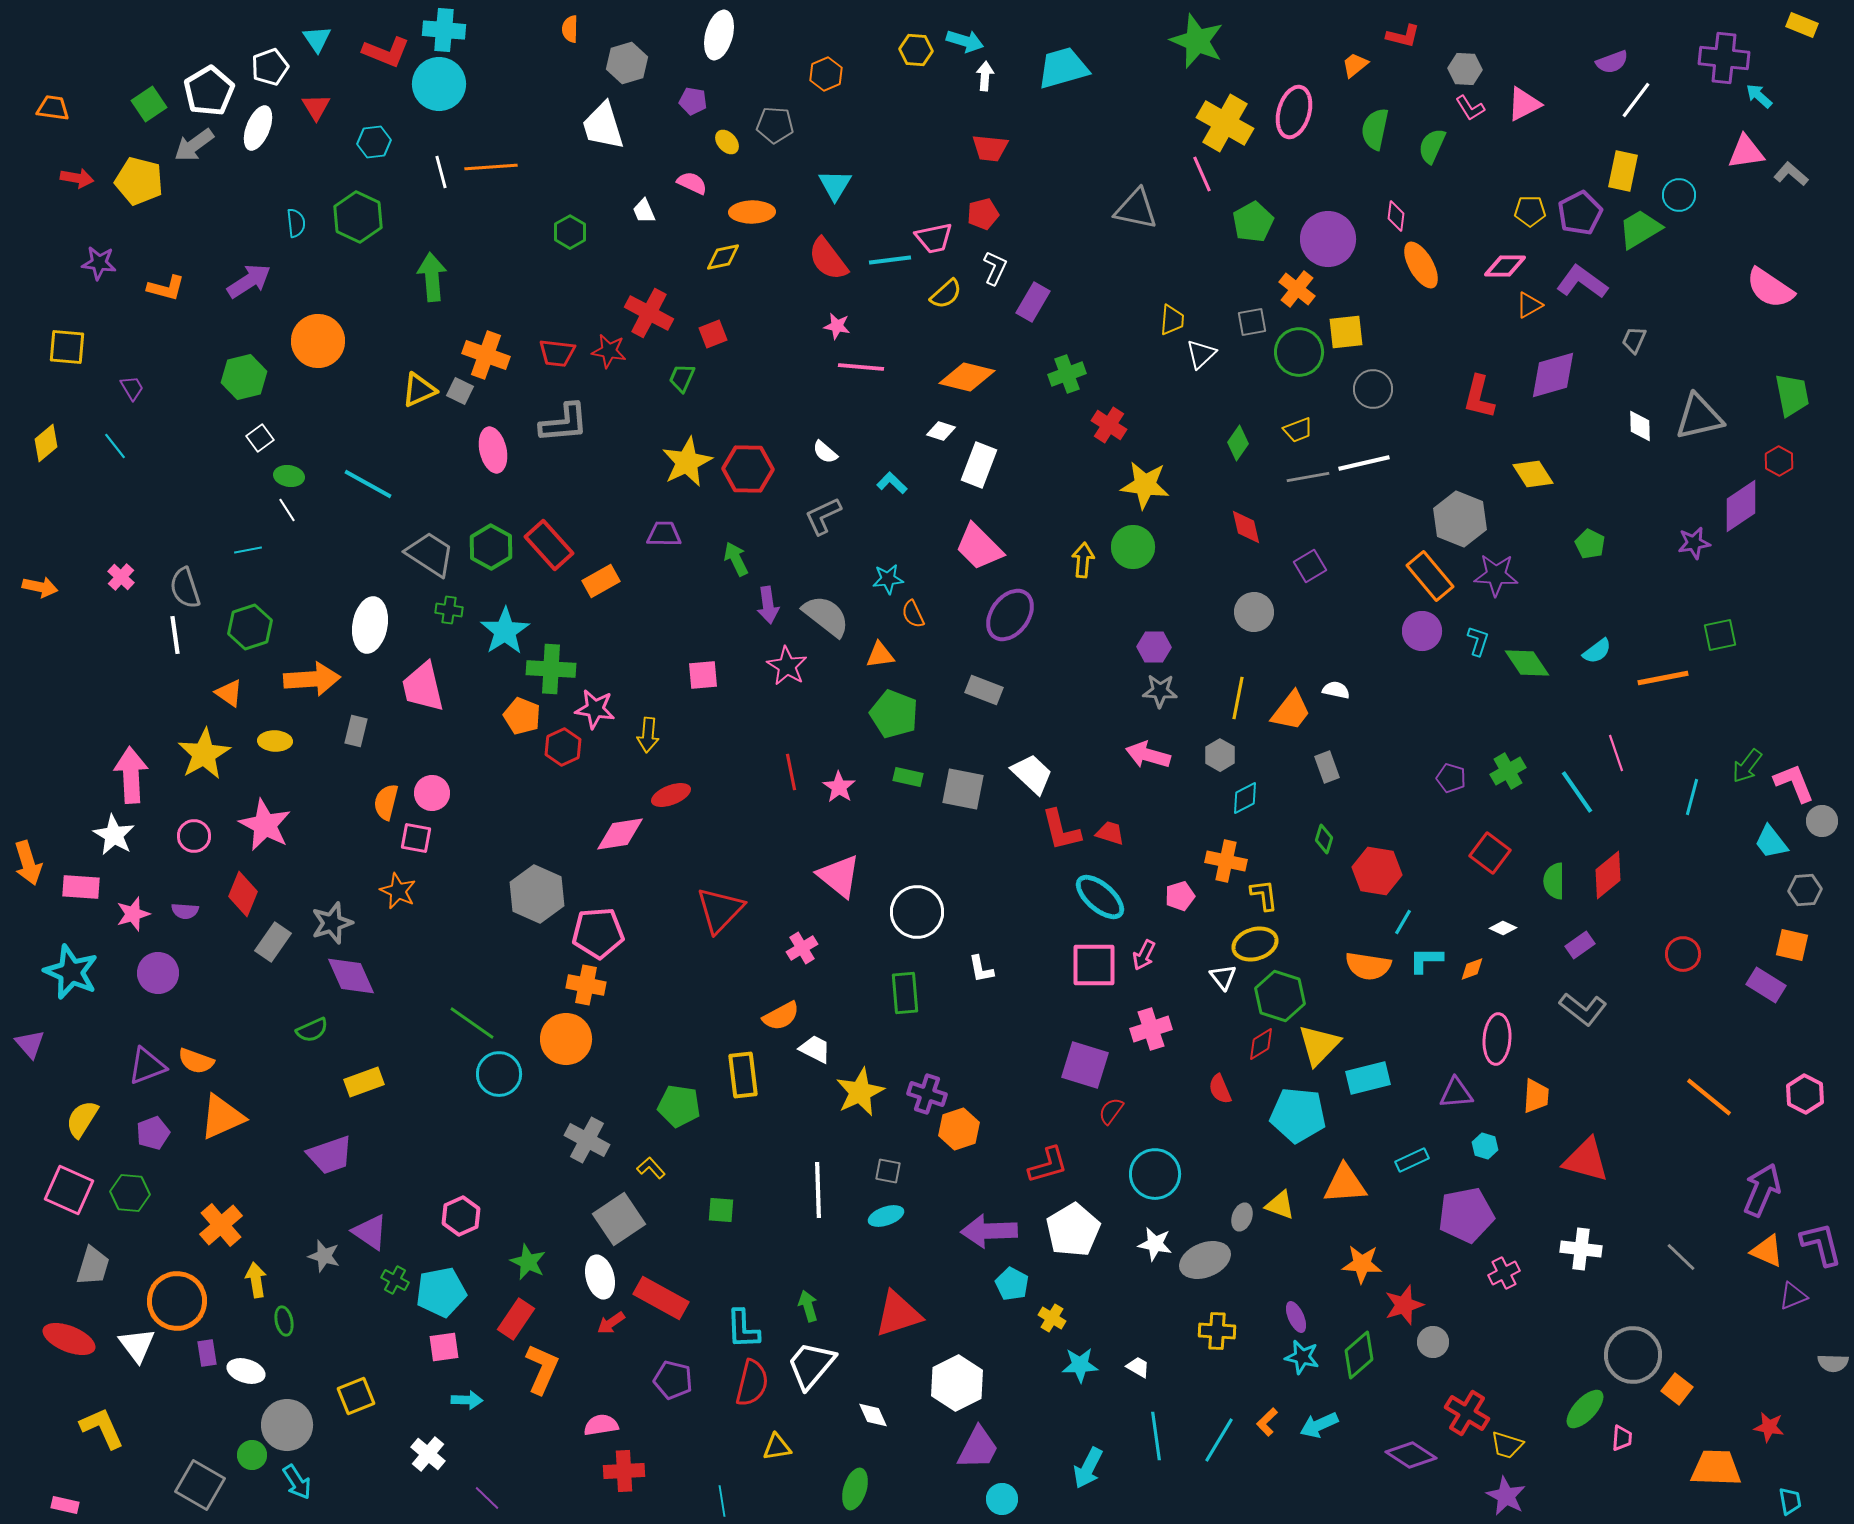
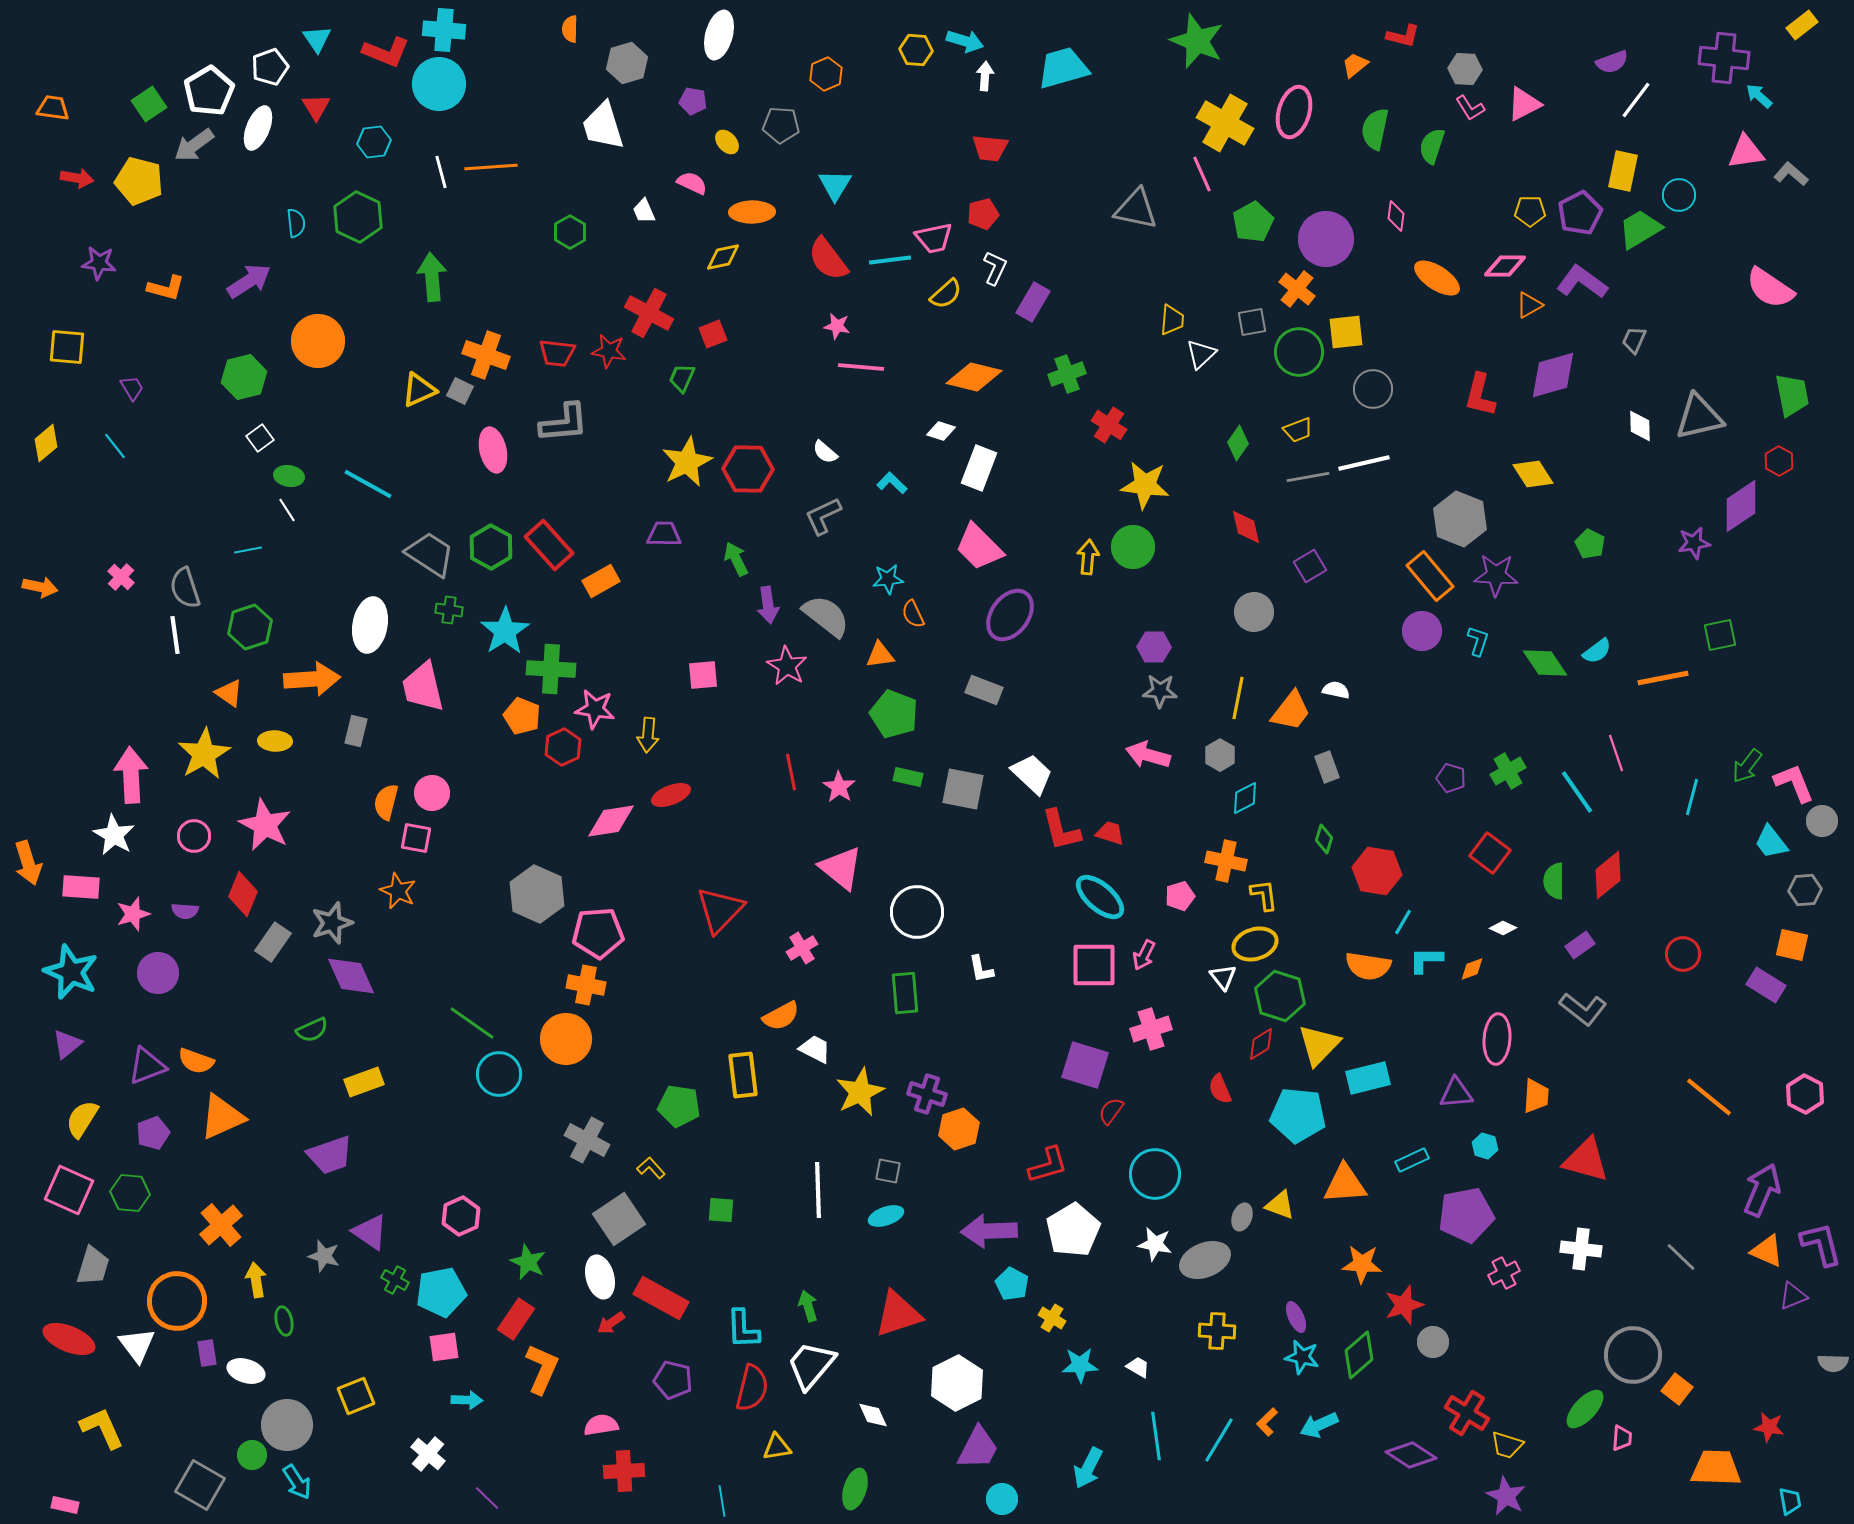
yellow rectangle at (1802, 25): rotated 60 degrees counterclockwise
gray pentagon at (775, 125): moved 6 px right
green semicircle at (1432, 146): rotated 6 degrees counterclockwise
purple circle at (1328, 239): moved 2 px left
orange ellipse at (1421, 265): moved 16 px right, 13 px down; rotated 27 degrees counterclockwise
orange diamond at (967, 377): moved 7 px right
red L-shape at (1479, 397): moved 1 px right, 2 px up
white rectangle at (979, 465): moved 3 px down
yellow arrow at (1083, 560): moved 5 px right, 3 px up
green diamond at (1527, 663): moved 18 px right
pink diamond at (620, 834): moved 9 px left, 13 px up
pink triangle at (839, 876): moved 2 px right, 8 px up
purple triangle at (30, 1044): moved 37 px right; rotated 32 degrees clockwise
red semicircle at (752, 1383): moved 5 px down
